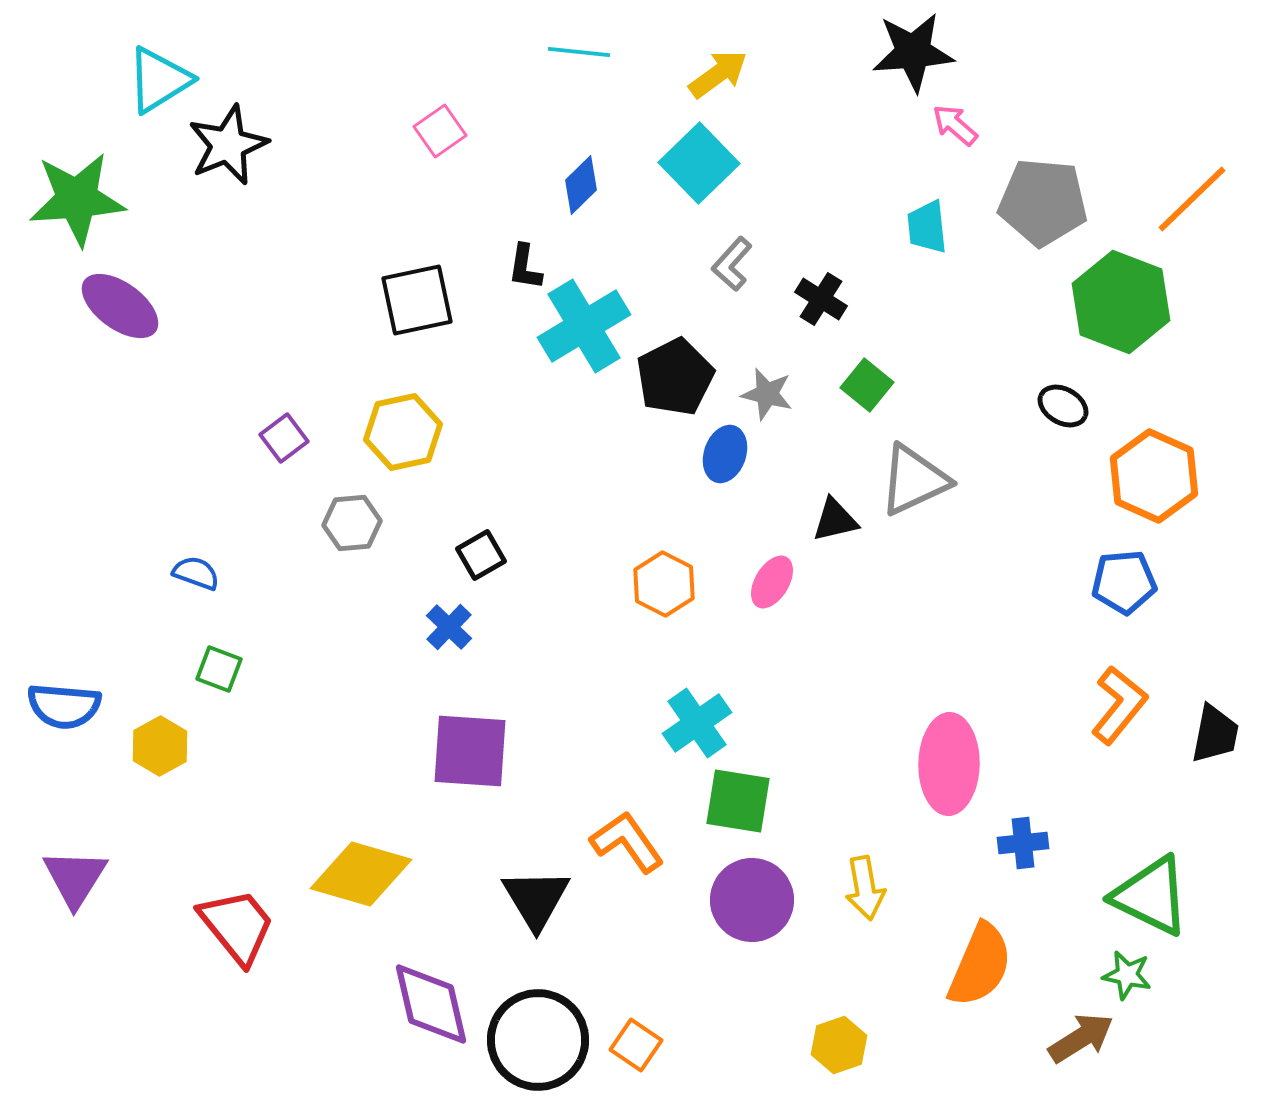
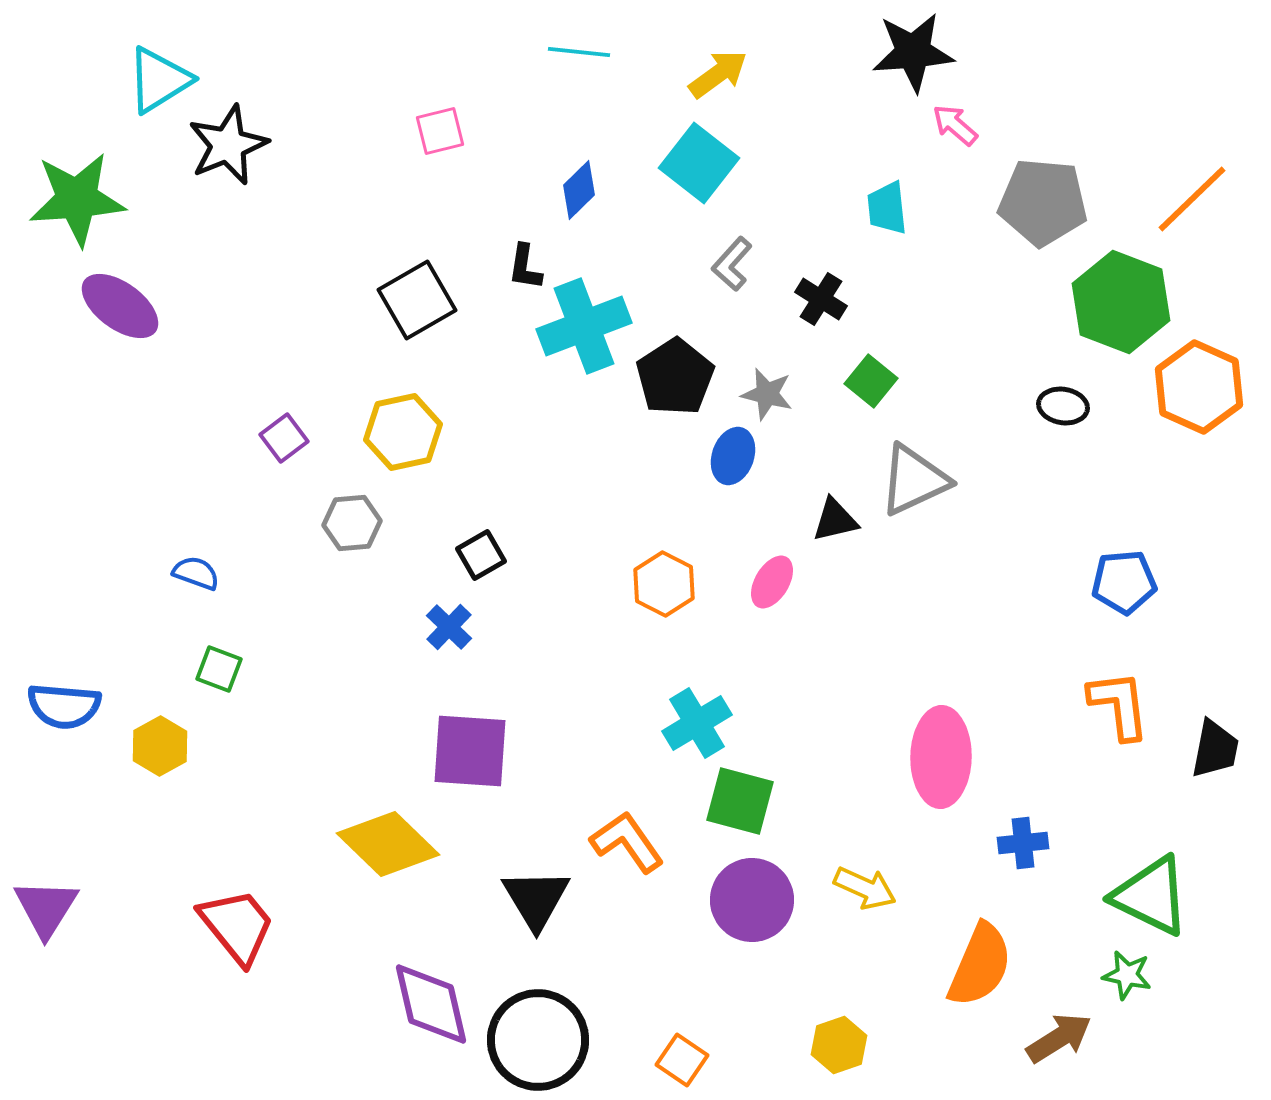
pink square at (440, 131): rotated 21 degrees clockwise
cyan square at (699, 163): rotated 8 degrees counterclockwise
blue diamond at (581, 185): moved 2 px left, 5 px down
cyan trapezoid at (927, 227): moved 40 px left, 19 px up
black square at (417, 300): rotated 18 degrees counterclockwise
cyan cross at (584, 326): rotated 10 degrees clockwise
black pentagon at (675, 377): rotated 6 degrees counterclockwise
green square at (867, 385): moved 4 px right, 4 px up
black ellipse at (1063, 406): rotated 21 degrees counterclockwise
blue ellipse at (725, 454): moved 8 px right, 2 px down
orange hexagon at (1154, 476): moved 45 px right, 89 px up
orange L-shape at (1119, 705): rotated 46 degrees counterclockwise
cyan cross at (697, 723): rotated 4 degrees clockwise
black trapezoid at (1215, 734): moved 15 px down
pink ellipse at (949, 764): moved 8 px left, 7 px up
green square at (738, 801): moved 2 px right; rotated 6 degrees clockwise
yellow diamond at (361, 874): moved 27 px right, 30 px up; rotated 28 degrees clockwise
purple triangle at (75, 878): moved 29 px left, 30 px down
yellow arrow at (865, 888): rotated 56 degrees counterclockwise
brown arrow at (1081, 1038): moved 22 px left
orange square at (636, 1045): moved 46 px right, 15 px down
